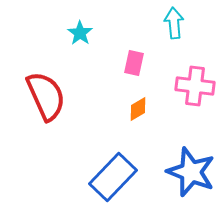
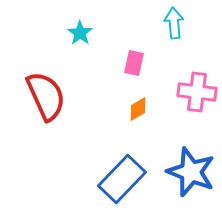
pink cross: moved 2 px right, 6 px down
blue rectangle: moved 9 px right, 2 px down
